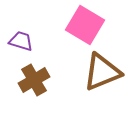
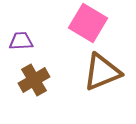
pink square: moved 3 px right, 2 px up
purple trapezoid: rotated 20 degrees counterclockwise
